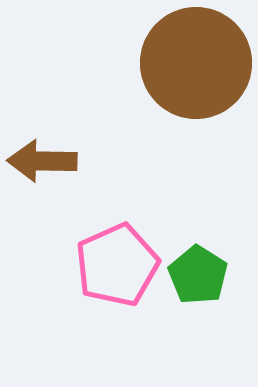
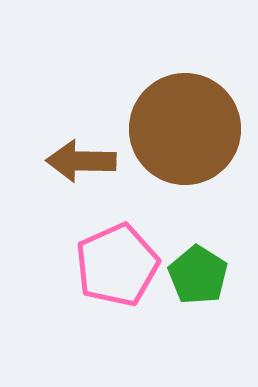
brown circle: moved 11 px left, 66 px down
brown arrow: moved 39 px right
